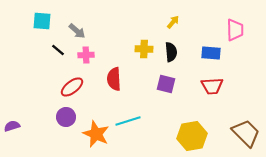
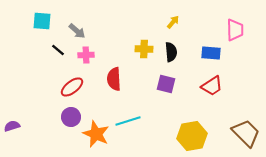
red trapezoid: rotated 30 degrees counterclockwise
purple circle: moved 5 px right
